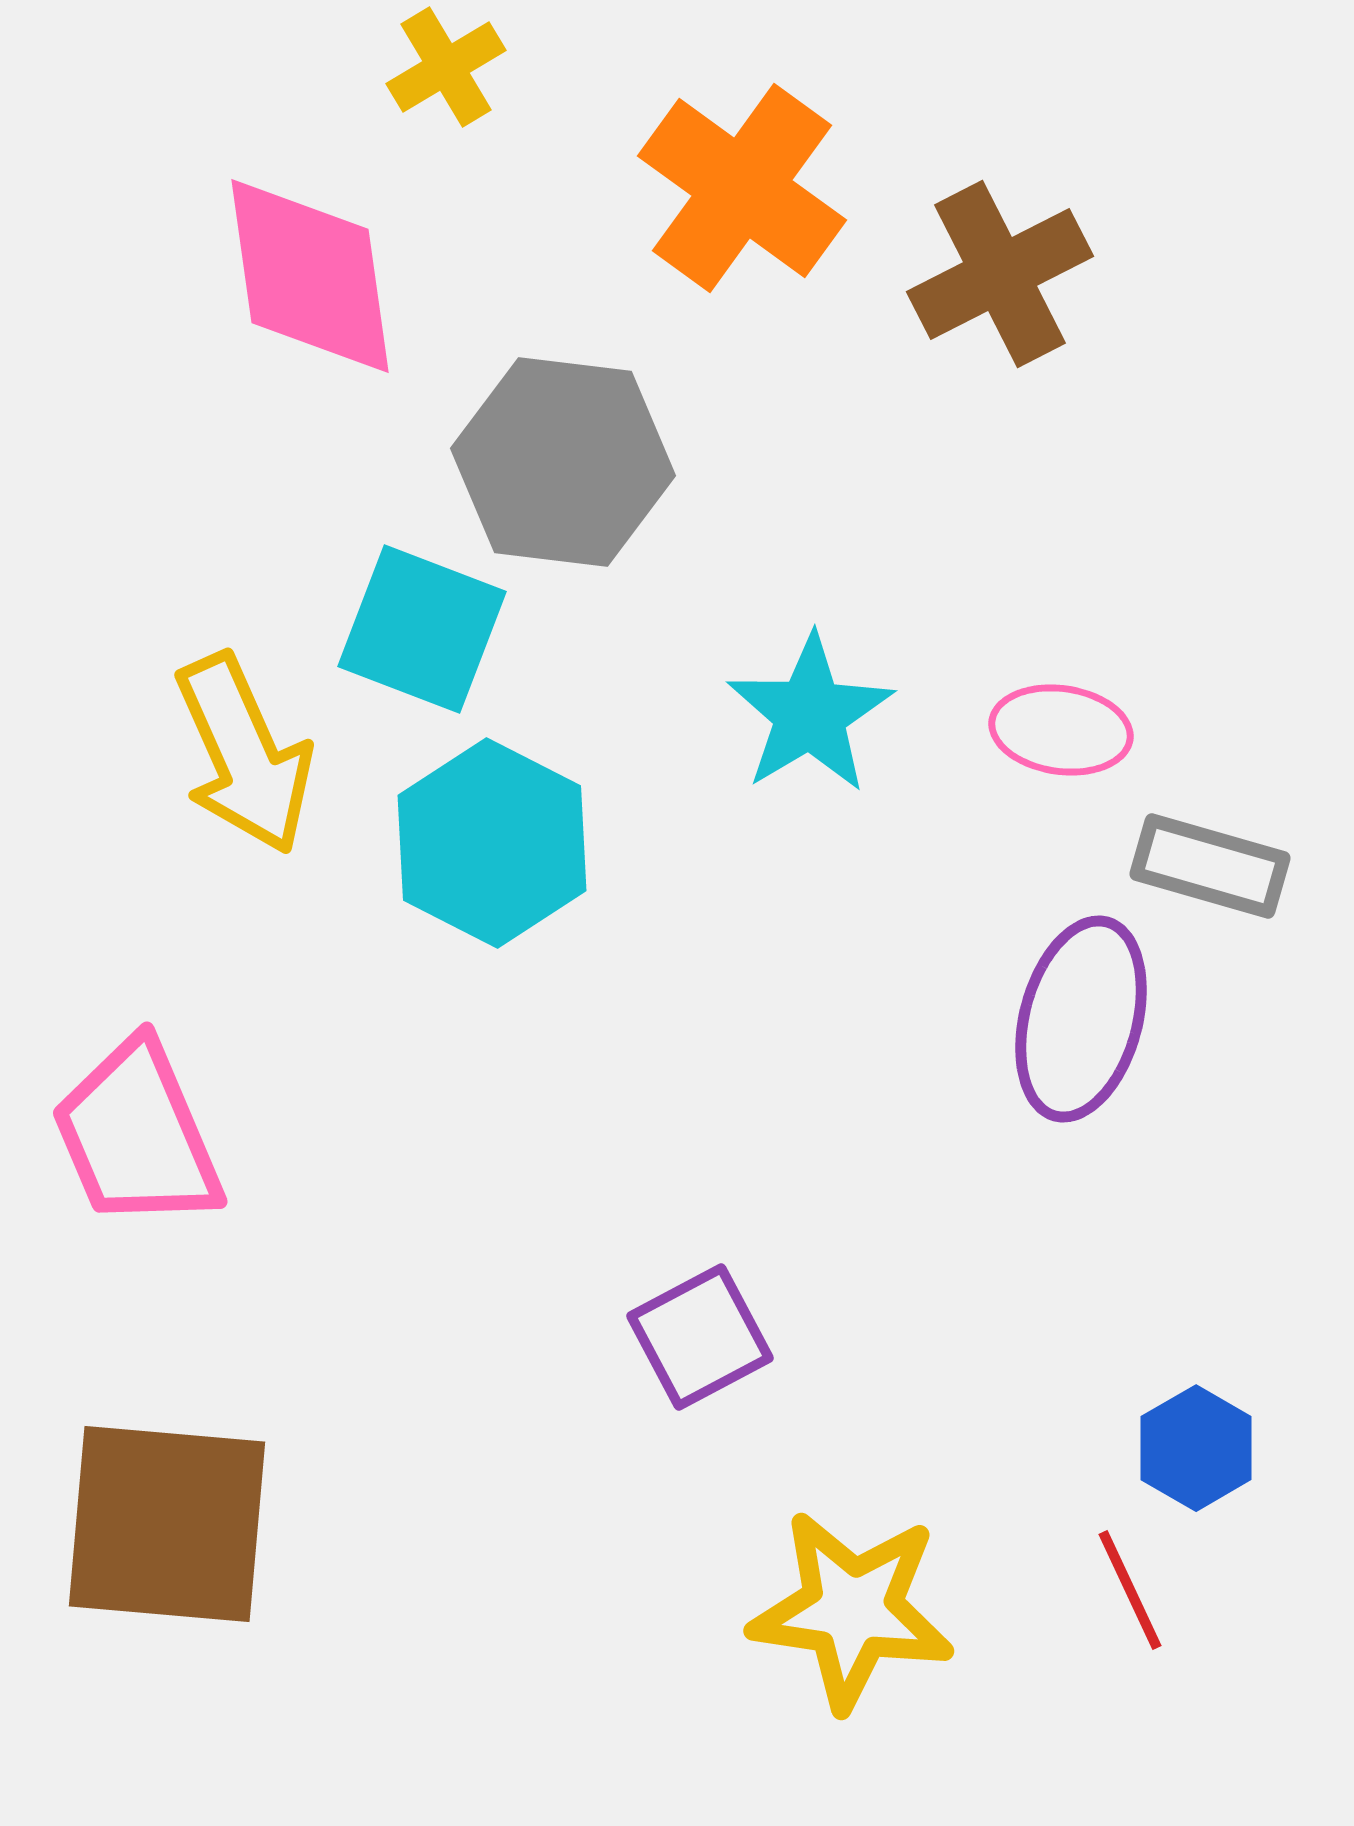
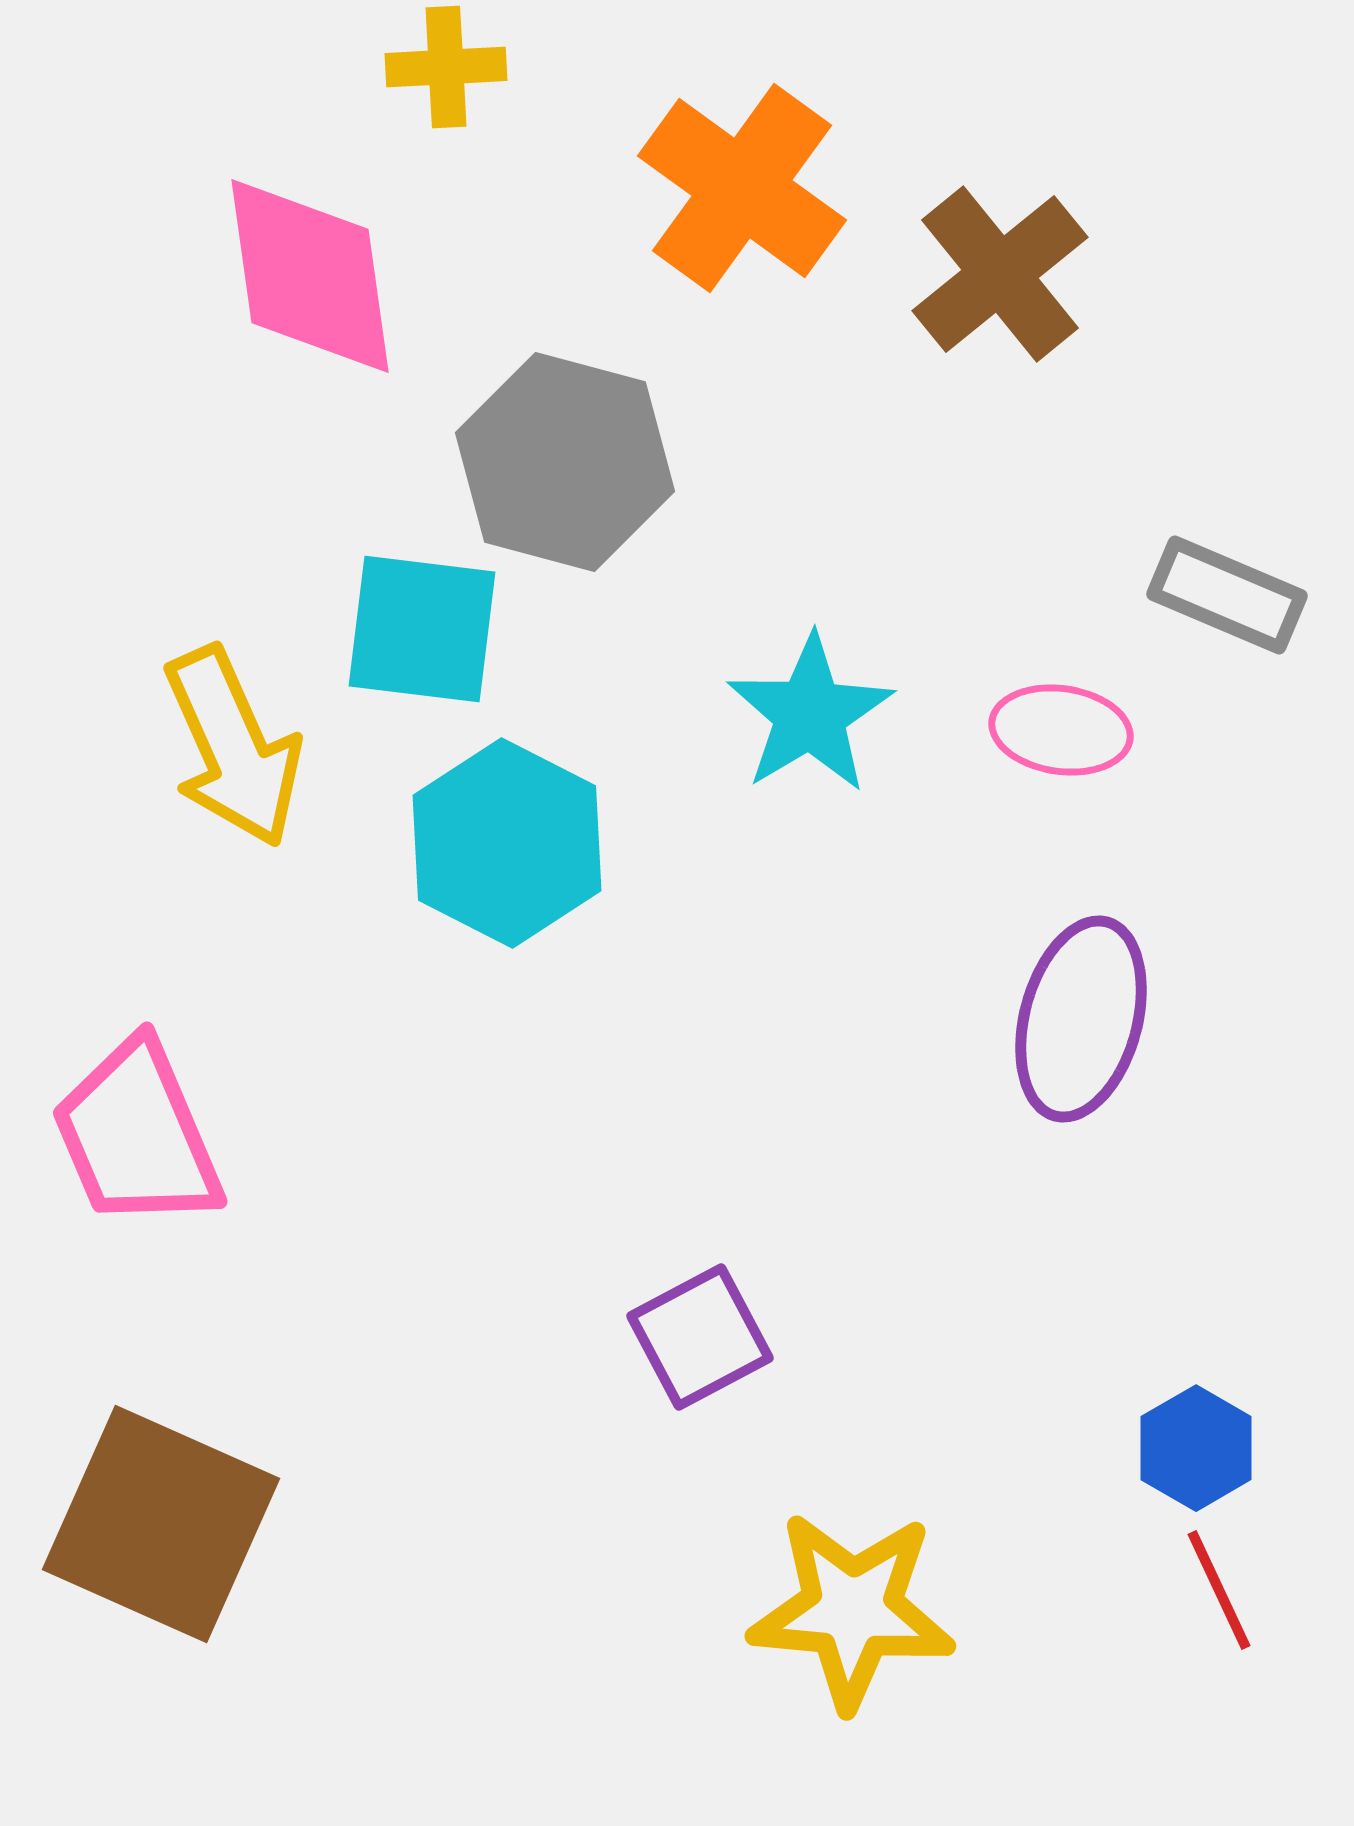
yellow cross: rotated 28 degrees clockwise
brown cross: rotated 12 degrees counterclockwise
gray hexagon: moved 2 px right; rotated 8 degrees clockwise
cyan square: rotated 14 degrees counterclockwise
yellow arrow: moved 11 px left, 7 px up
cyan hexagon: moved 15 px right
gray rectangle: moved 17 px right, 271 px up; rotated 7 degrees clockwise
brown square: moved 6 px left; rotated 19 degrees clockwise
red line: moved 89 px right
yellow star: rotated 3 degrees counterclockwise
